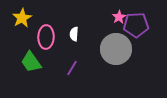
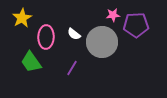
pink star: moved 6 px left, 2 px up; rotated 24 degrees clockwise
white semicircle: rotated 56 degrees counterclockwise
gray circle: moved 14 px left, 7 px up
